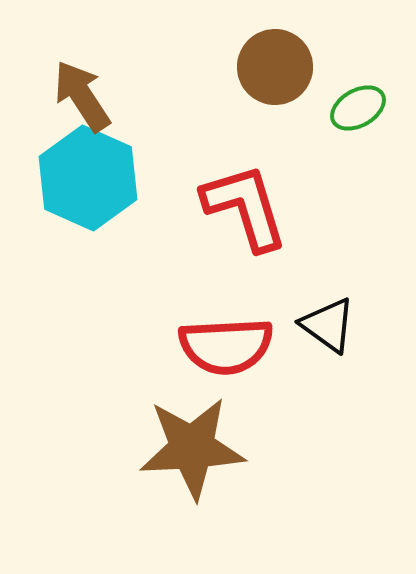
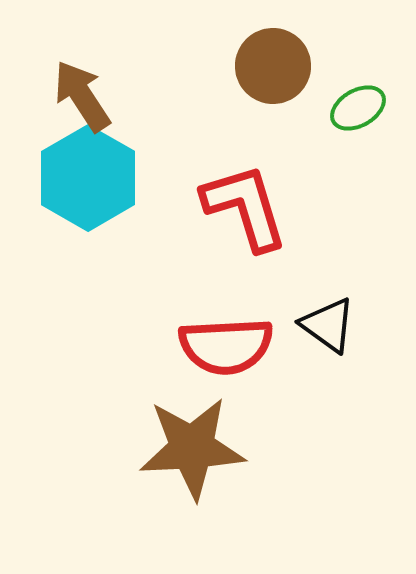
brown circle: moved 2 px left, 1 px up
cyan hexagon: rotated 6 degrees clockwise
